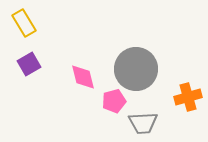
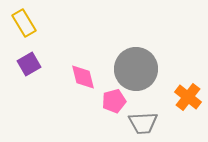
orange cross: rotated 36 degrees counterclockwise
